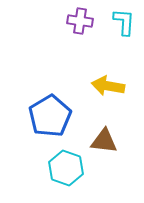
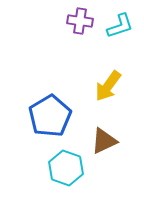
cyan L-shape: moved 4 px left, 4 px down; rotated 68 degrees clockwise
yellow arrow: rotated 64 degrees counterclockwise
brown triangle: rotated 32 degrees counterclockwise
